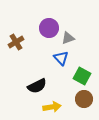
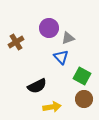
blue triangle: moved 1 px up
